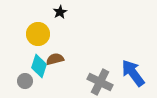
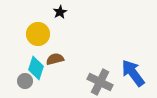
cyan diamond: moved 3 px left, 2 px down
